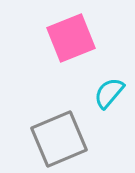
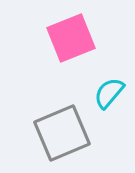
gray square: moved 3 px right, 6 px up
